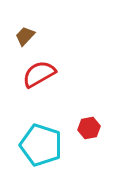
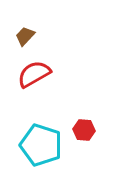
red semicircle: moved 5 px left
red hexagon: moved 5 px left, 2 px down; rotated 15 degrees clockwise
